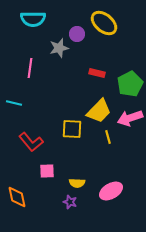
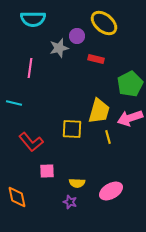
purple circle: moved 2 px down
red rectangle: moved 1 px left, 14 px up
yellow trapezoid: rotated 28 degrees counterclockwise
